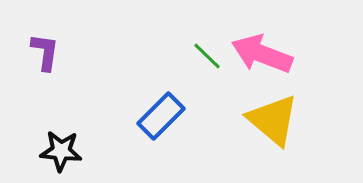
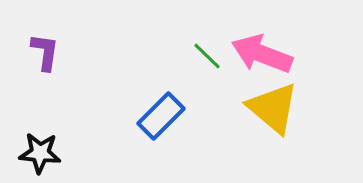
yellow triangle: moved 12 px up
black star: moved 21 px left, 2 px down
